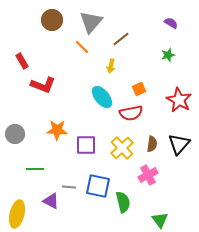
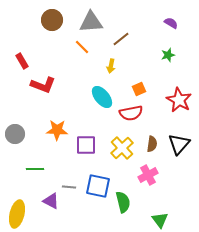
gray triangle: rotated 45 degrees clockwise
